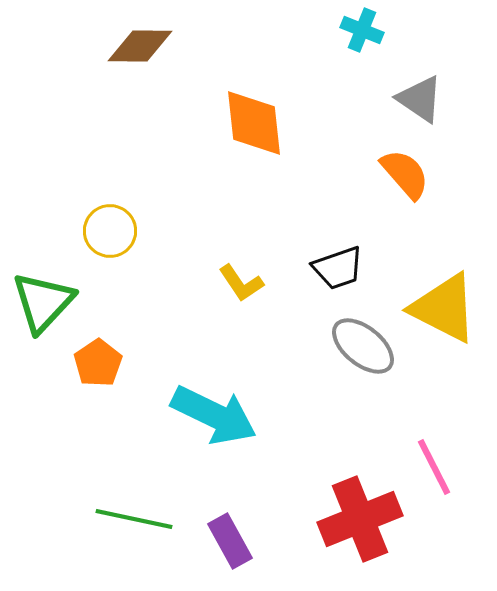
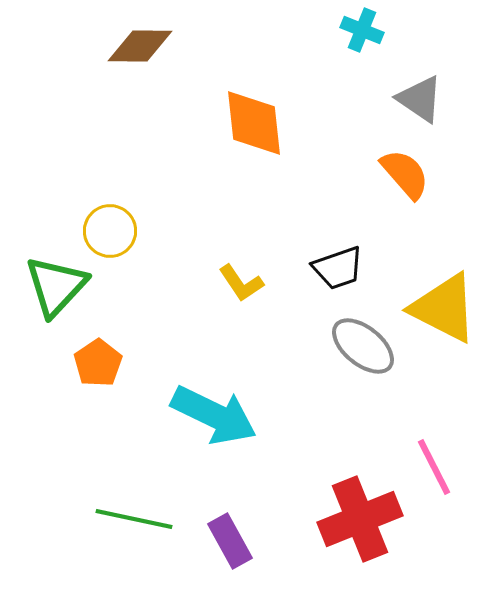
green triangle: moved 13 px right, 16 px up
